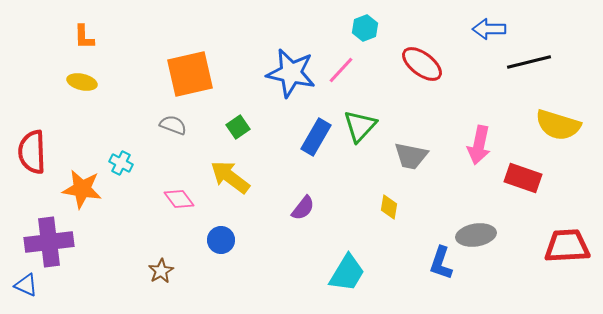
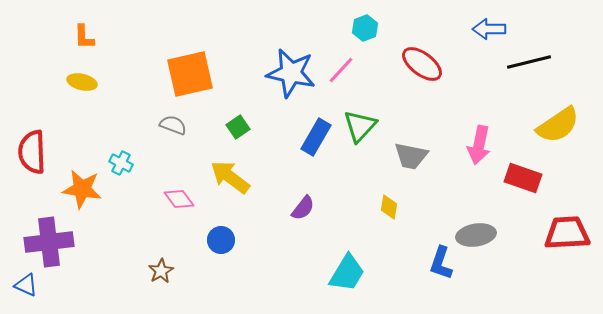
yellow semicircle: rotated 51 degrees counterclockwise
red trapezoid: moved 13 px up
